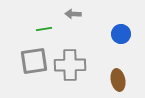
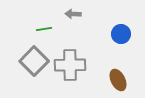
gray square: rotated 36 degrees counterclockwise
brown ellipse: rotated 15 degrees counterclockwise
